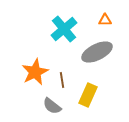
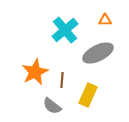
cyan cross: moved 1 px right, 1 px down
gray ellipse: moved 1 px right, 1 px down
brown line: rotated 14 degrees clockwise
